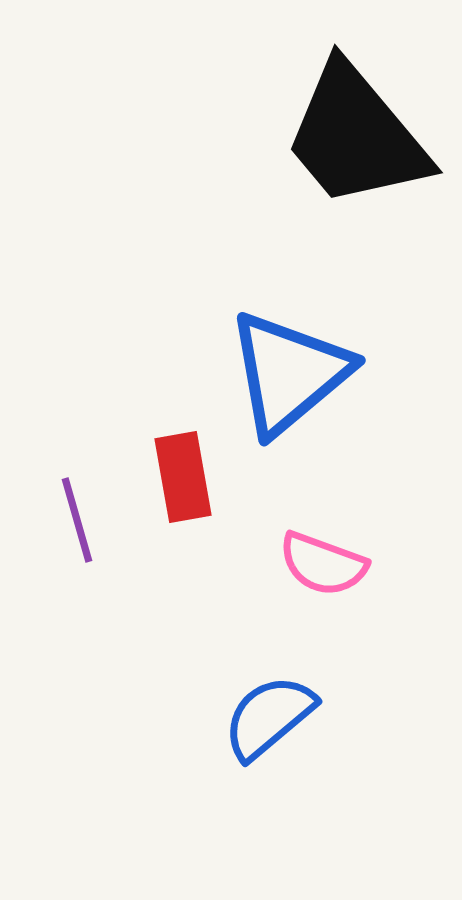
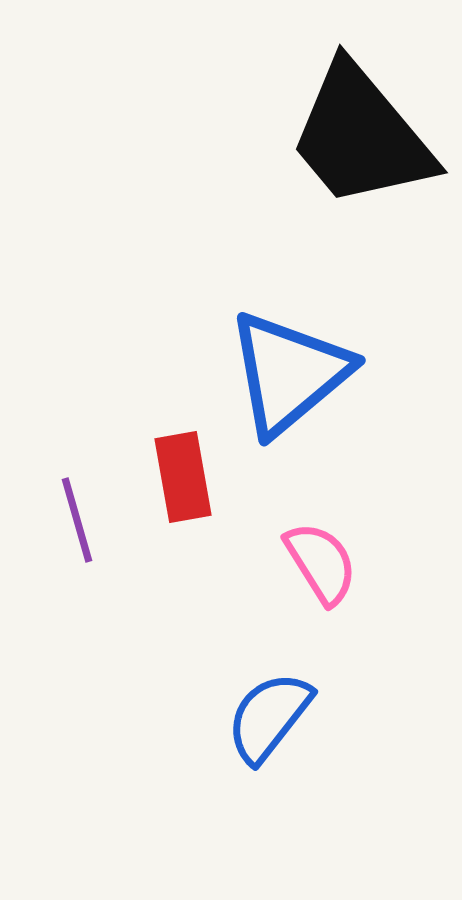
black trapezoid: moved 5 px right
pink semicircle: moved 2 px left, 1 px up; rotated 142 degrees counterclockwise
blue semicircle: rotated 12 degrees counterclockwise
